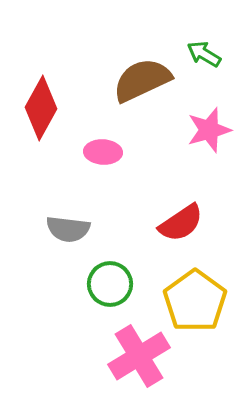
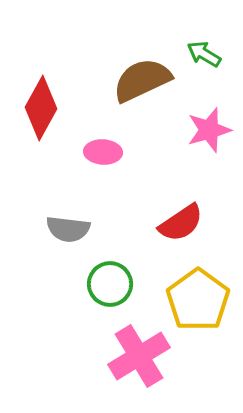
yellow pentagon: moved 3 px right, 1 px up
